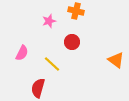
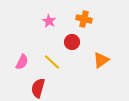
orange cross: moved 8 px right, 8 px down
pink star: rotated 24 degrees counterclockwise
pink semicircle: moved 9 px down
orange triangle: moved 15 px left; rotated 48 degrees clockwise
yellow line: moved 2 px up
